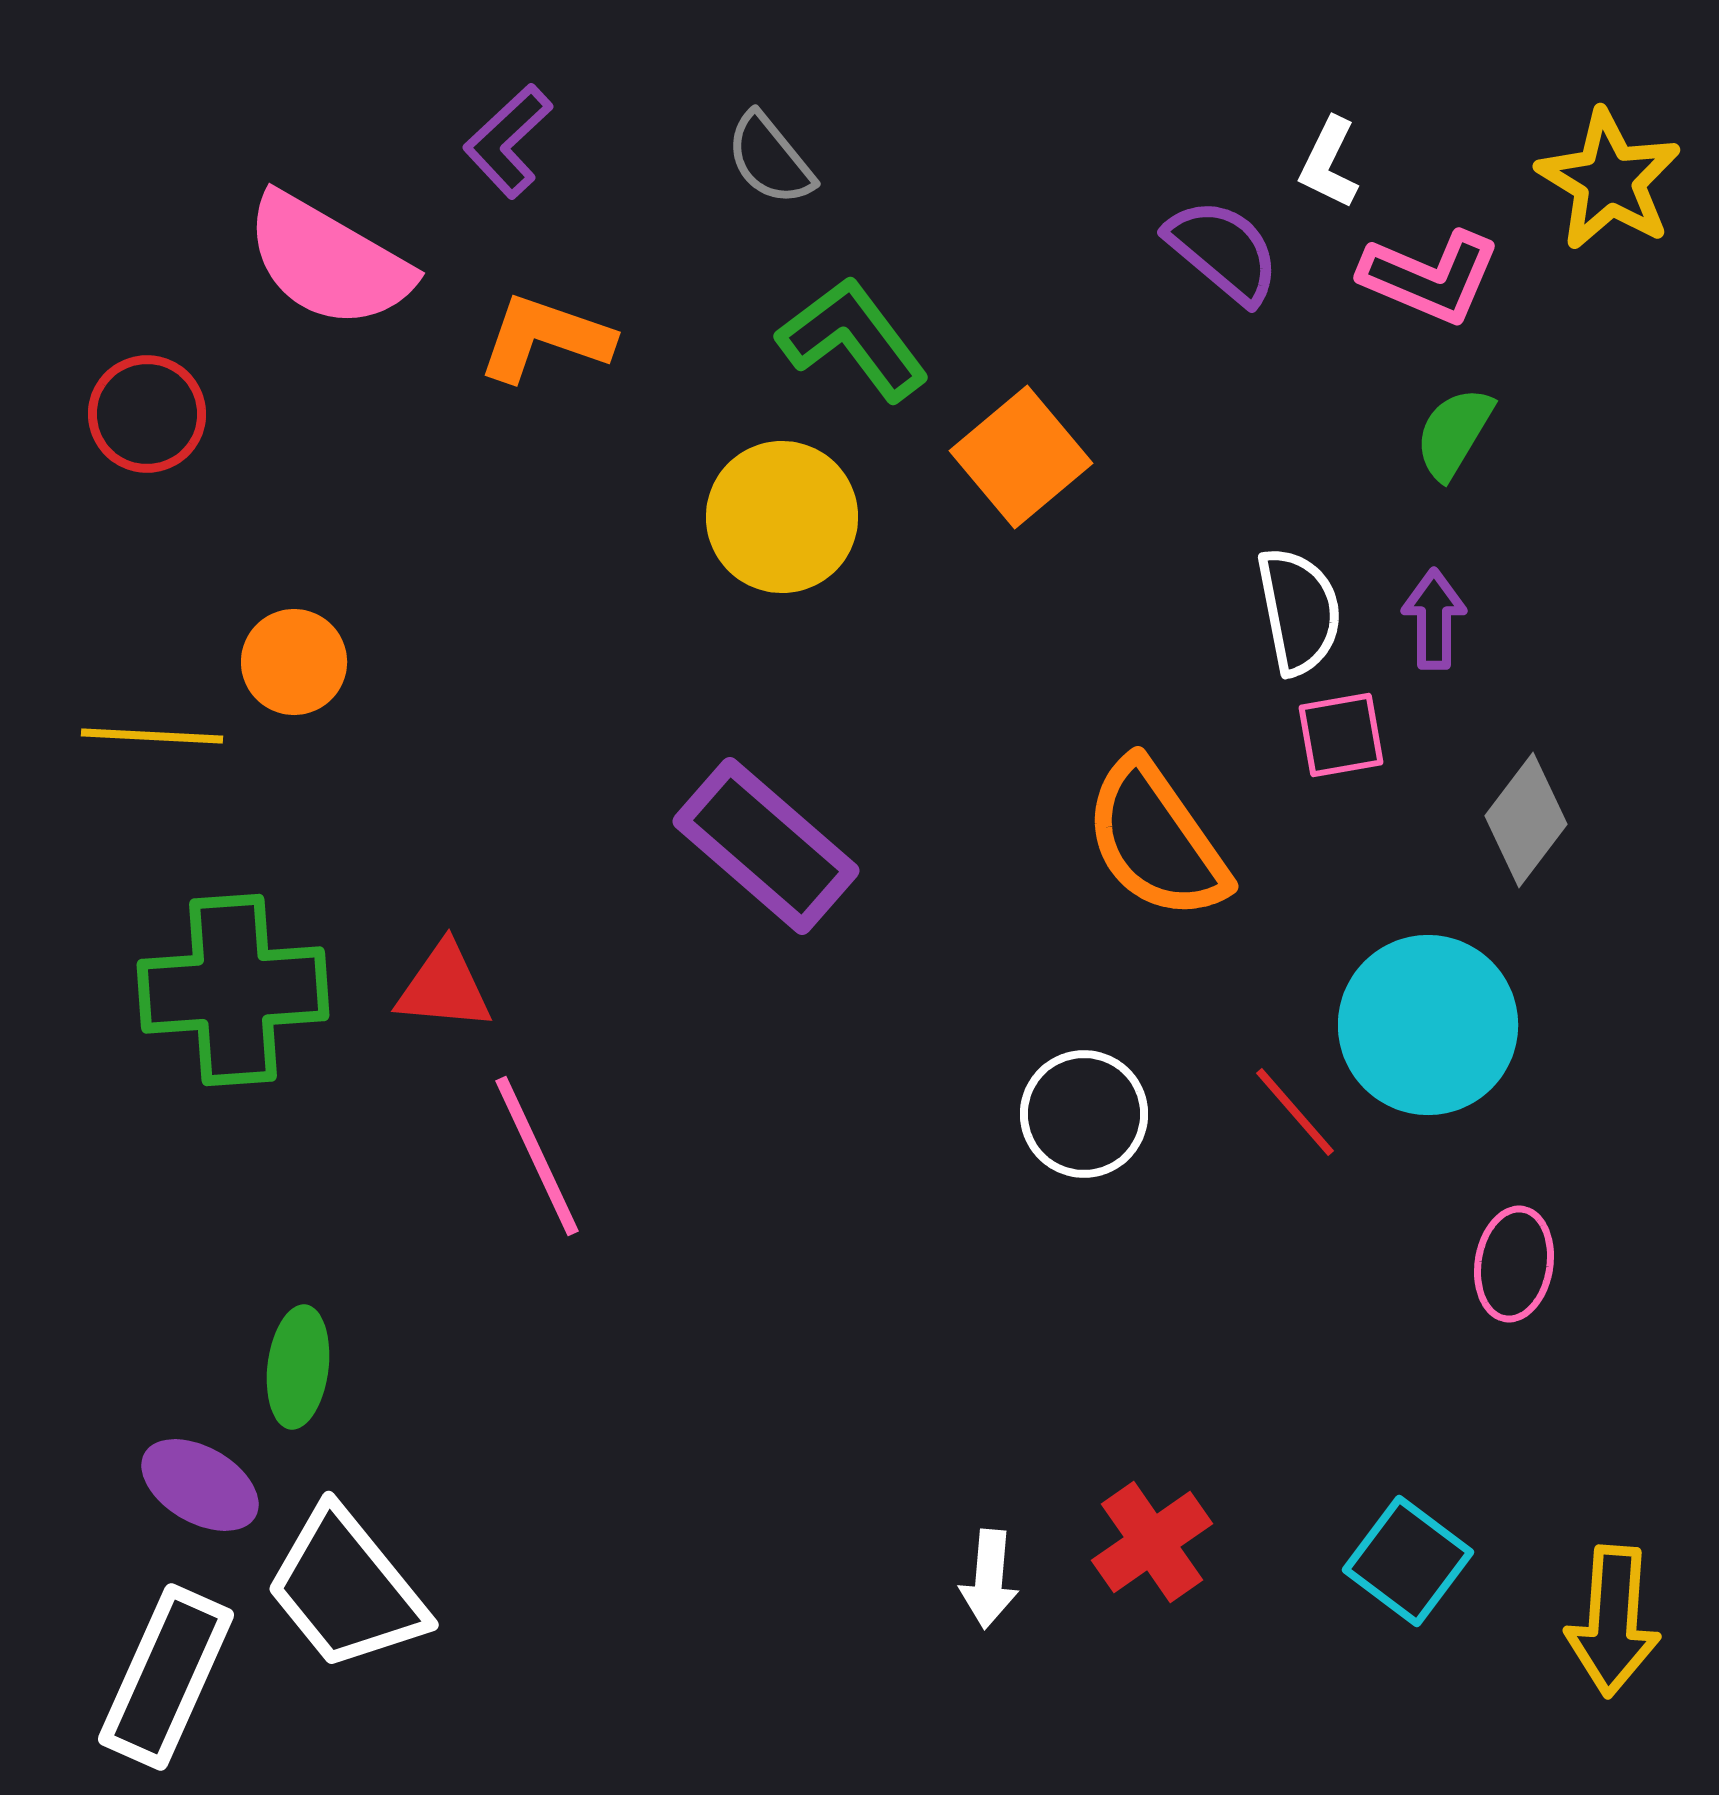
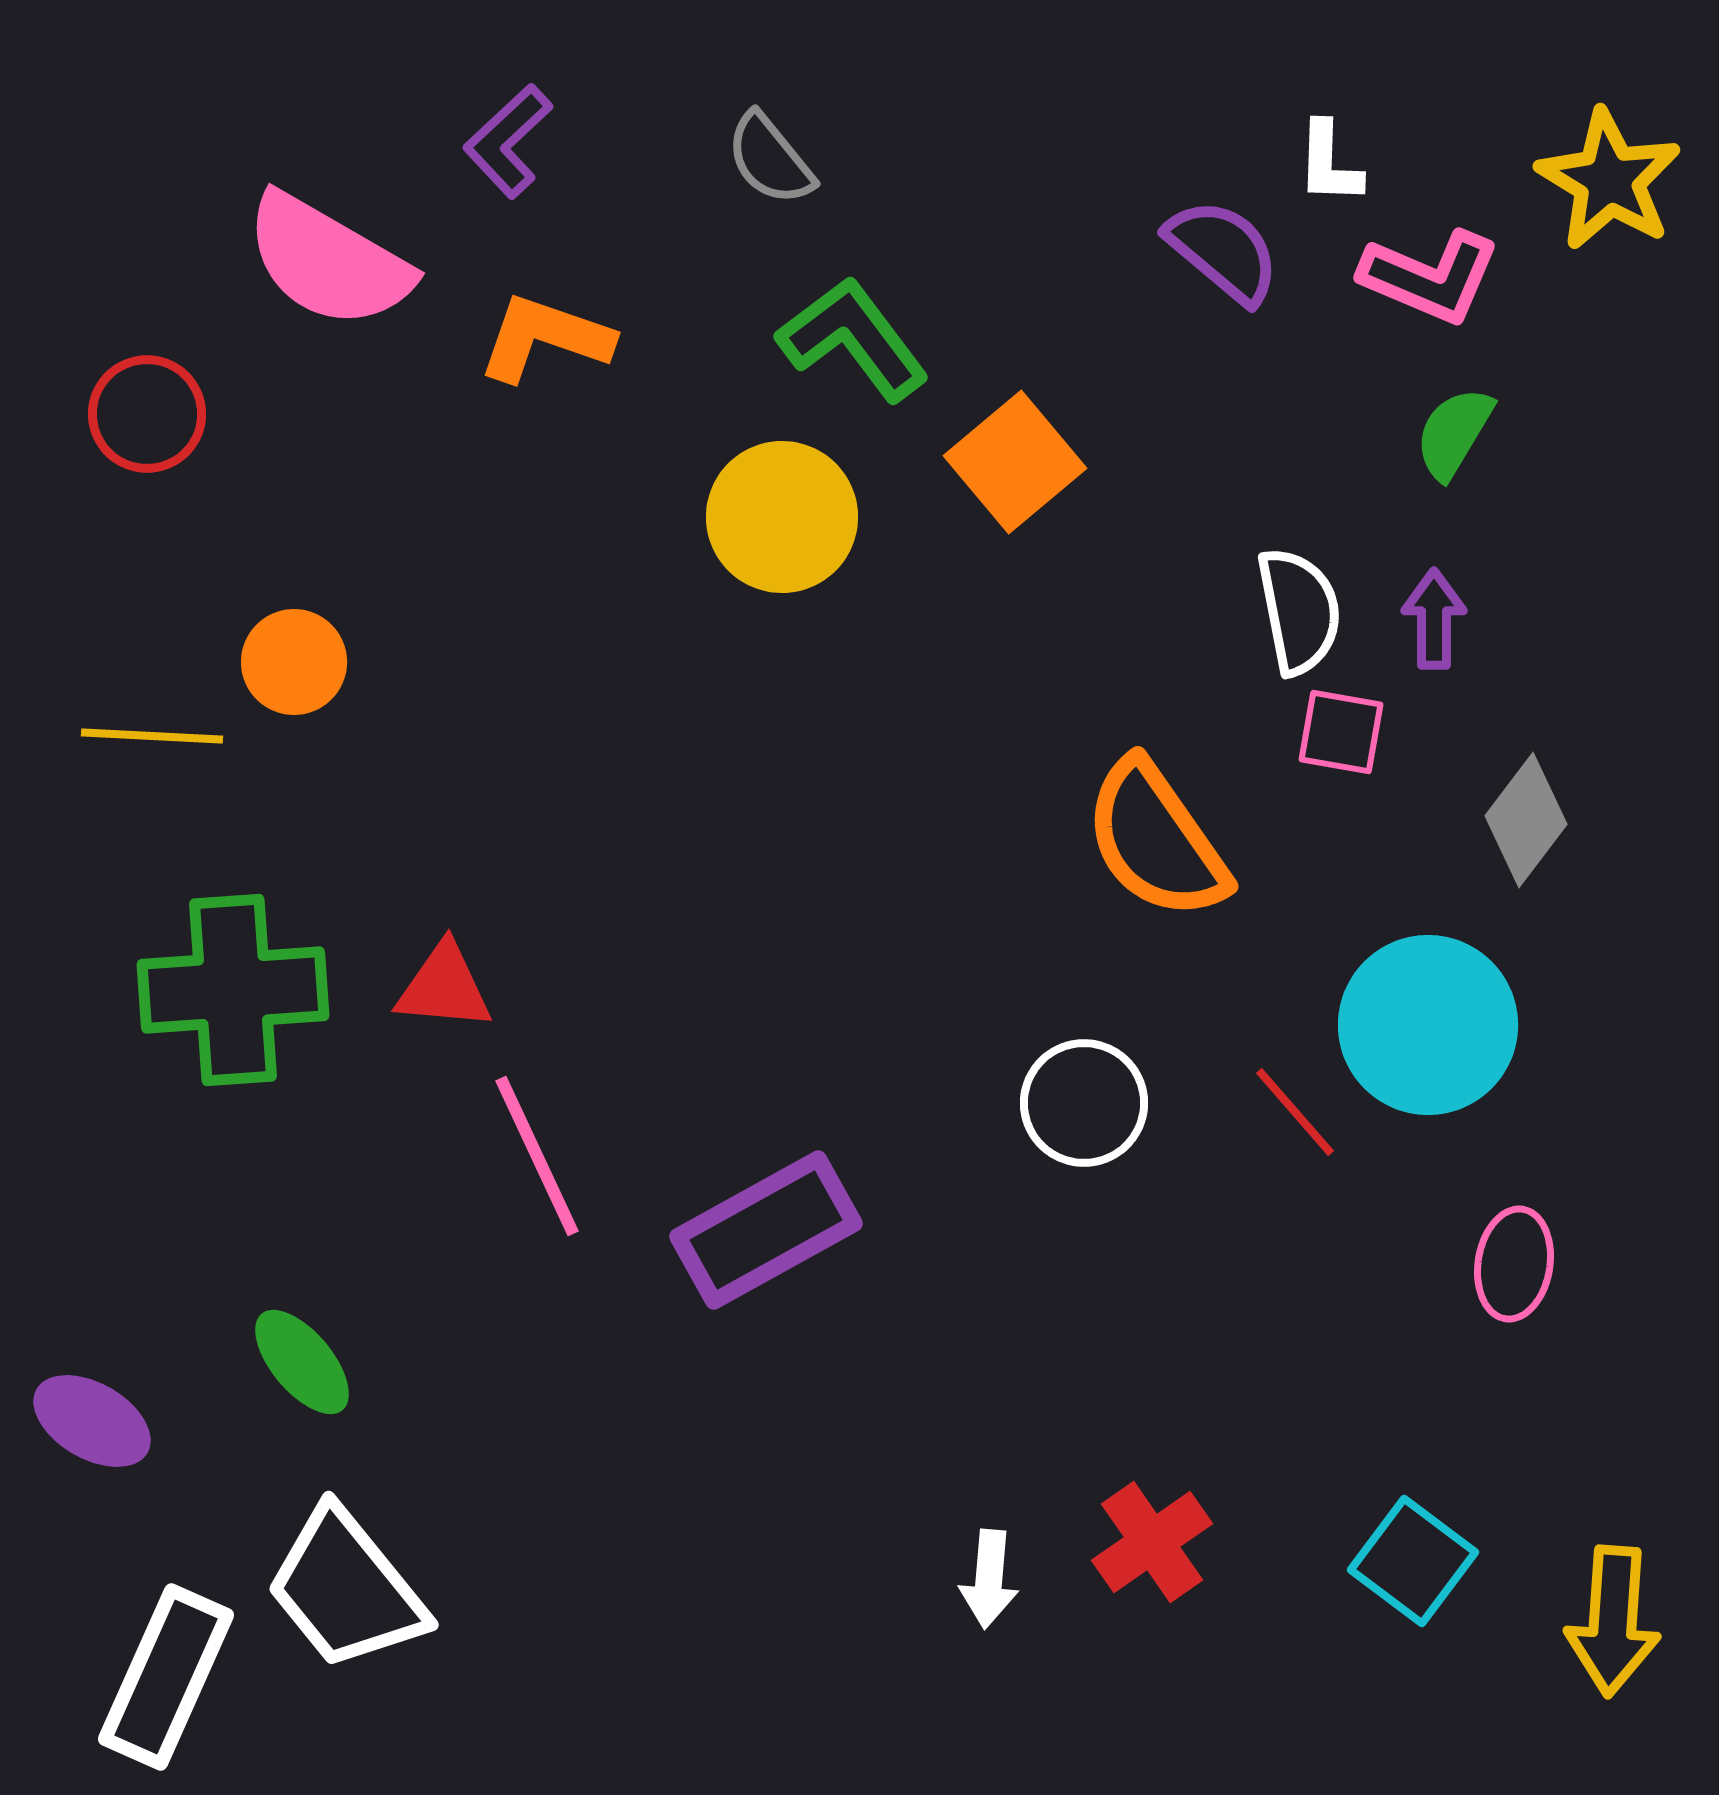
white L-shape: rotated 24 degrees counterclockwise
orange square: moved 6 px left, 5 px down
pink square: moved 3 px up; rotated 20 degrees clockwise
purple rectangle: moved 384 px down; rotated 70 degrees counterclockwise
white circle: moved 11 px up
green ellipse: moved 4 px right, 5 px up; rotated 47 degrees counterclockwise
purple ellipse: moved 108 px left, 64 px up
cyan square: moved 5 px right
